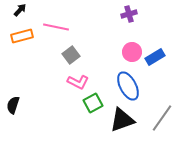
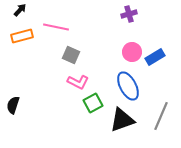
gray square: rotated 30 degrees counterclockwise
gray line: moved 1 px left, 2 px up; rotated 12 degrees counterclockwise
